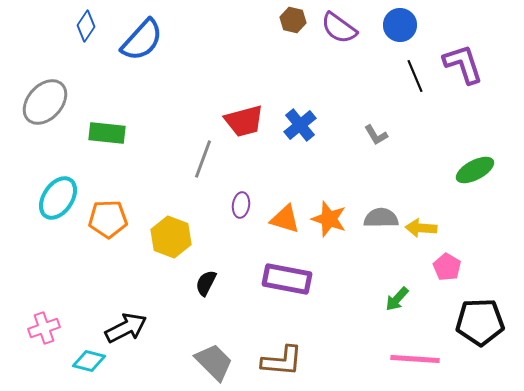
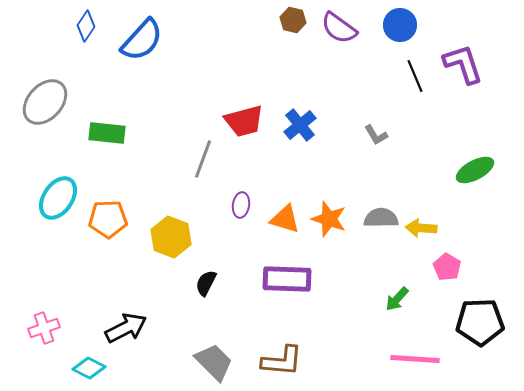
purple rectangle: rotated 9 degrees counterclockwise
cyan diamond: moved 7 px down; rotated 12 degrees clockwise
